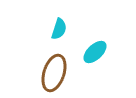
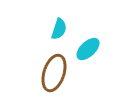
cyan ellipse: moved 7 px left, 3 px up
